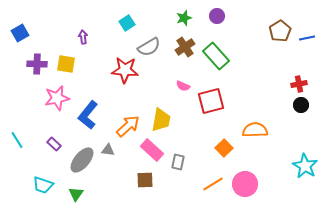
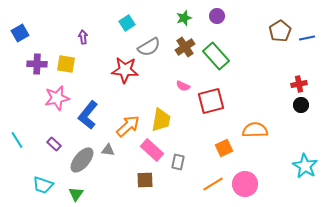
orange square: rotated 18 degrees clockwise
